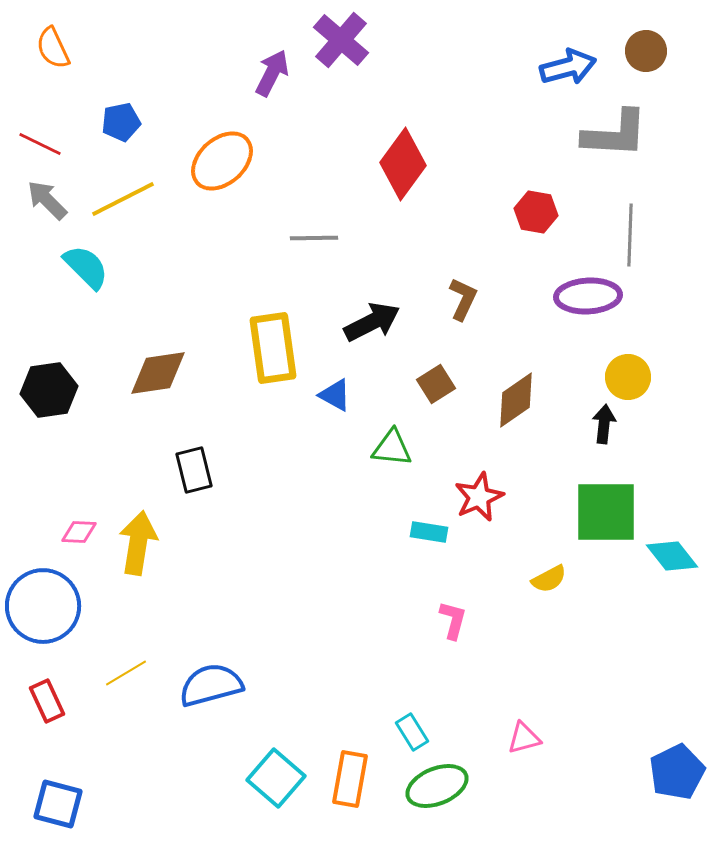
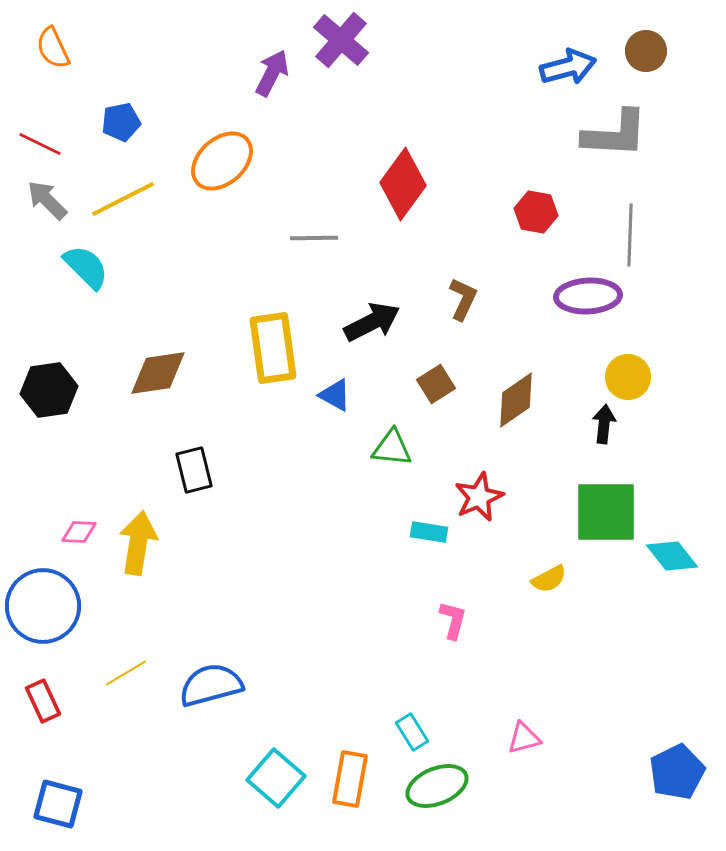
red diamond at (403, 164): moved 20 px down
red rectangle at (47, 701): moved 4 px left
